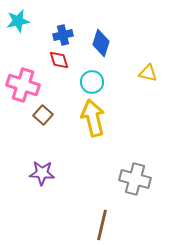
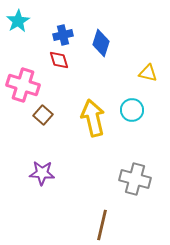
cyan star: rotated 20 degrees counterclockwise
cyan circle: moved 40 px right, 28 px down
